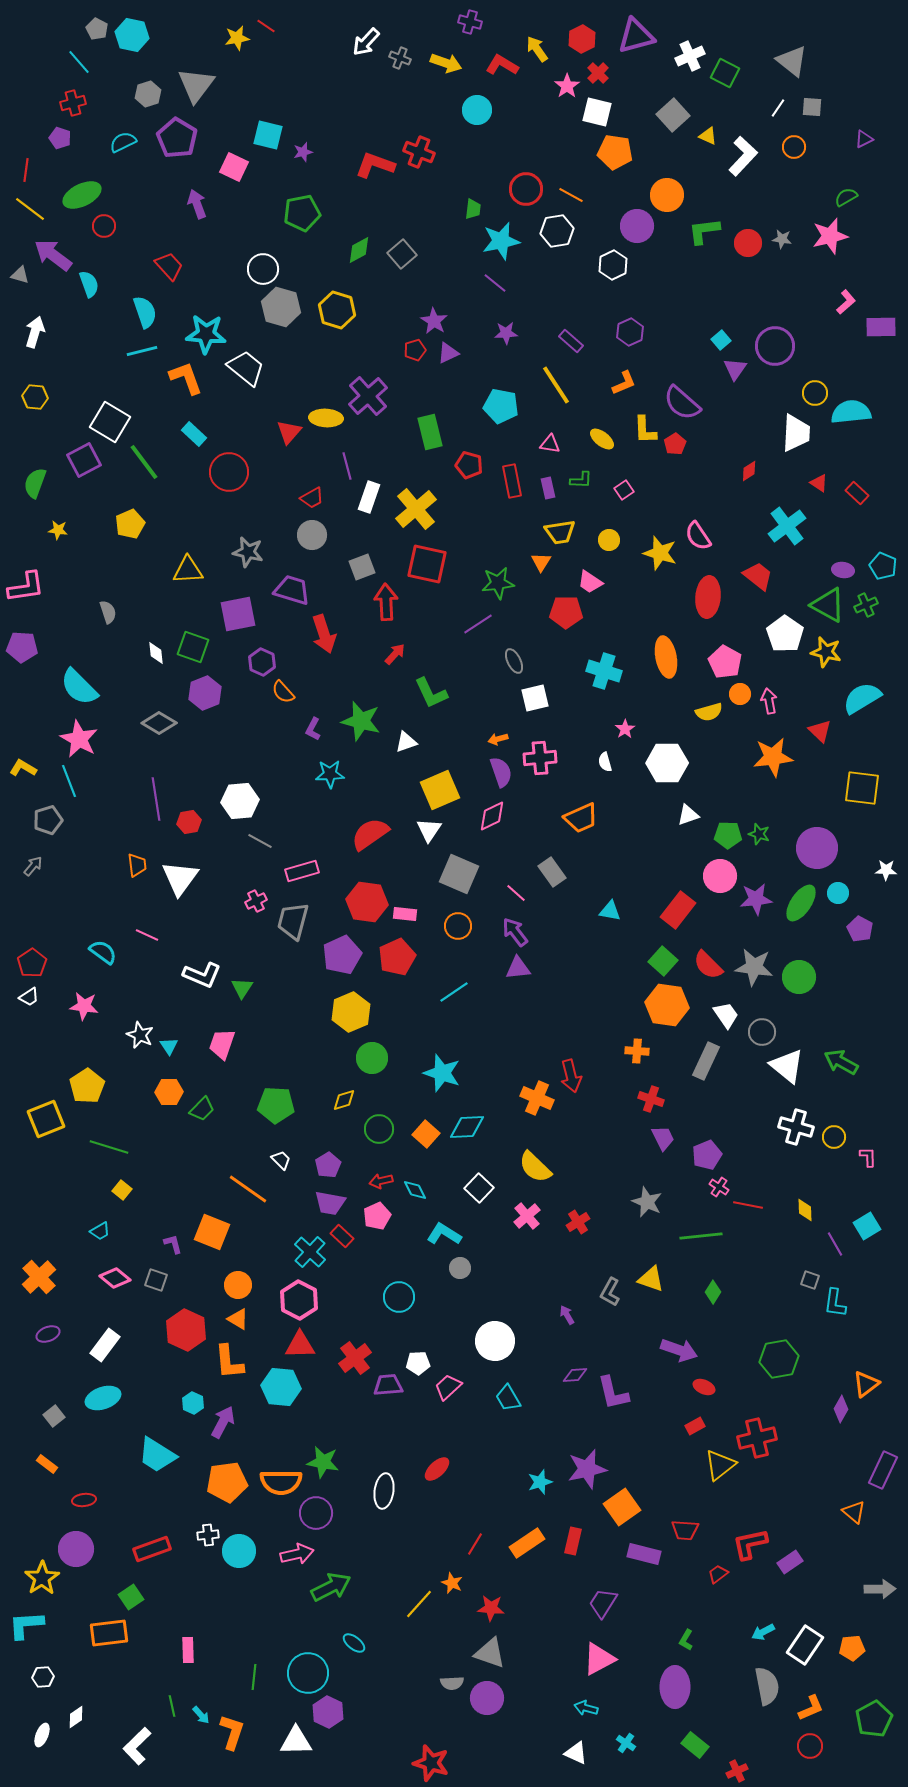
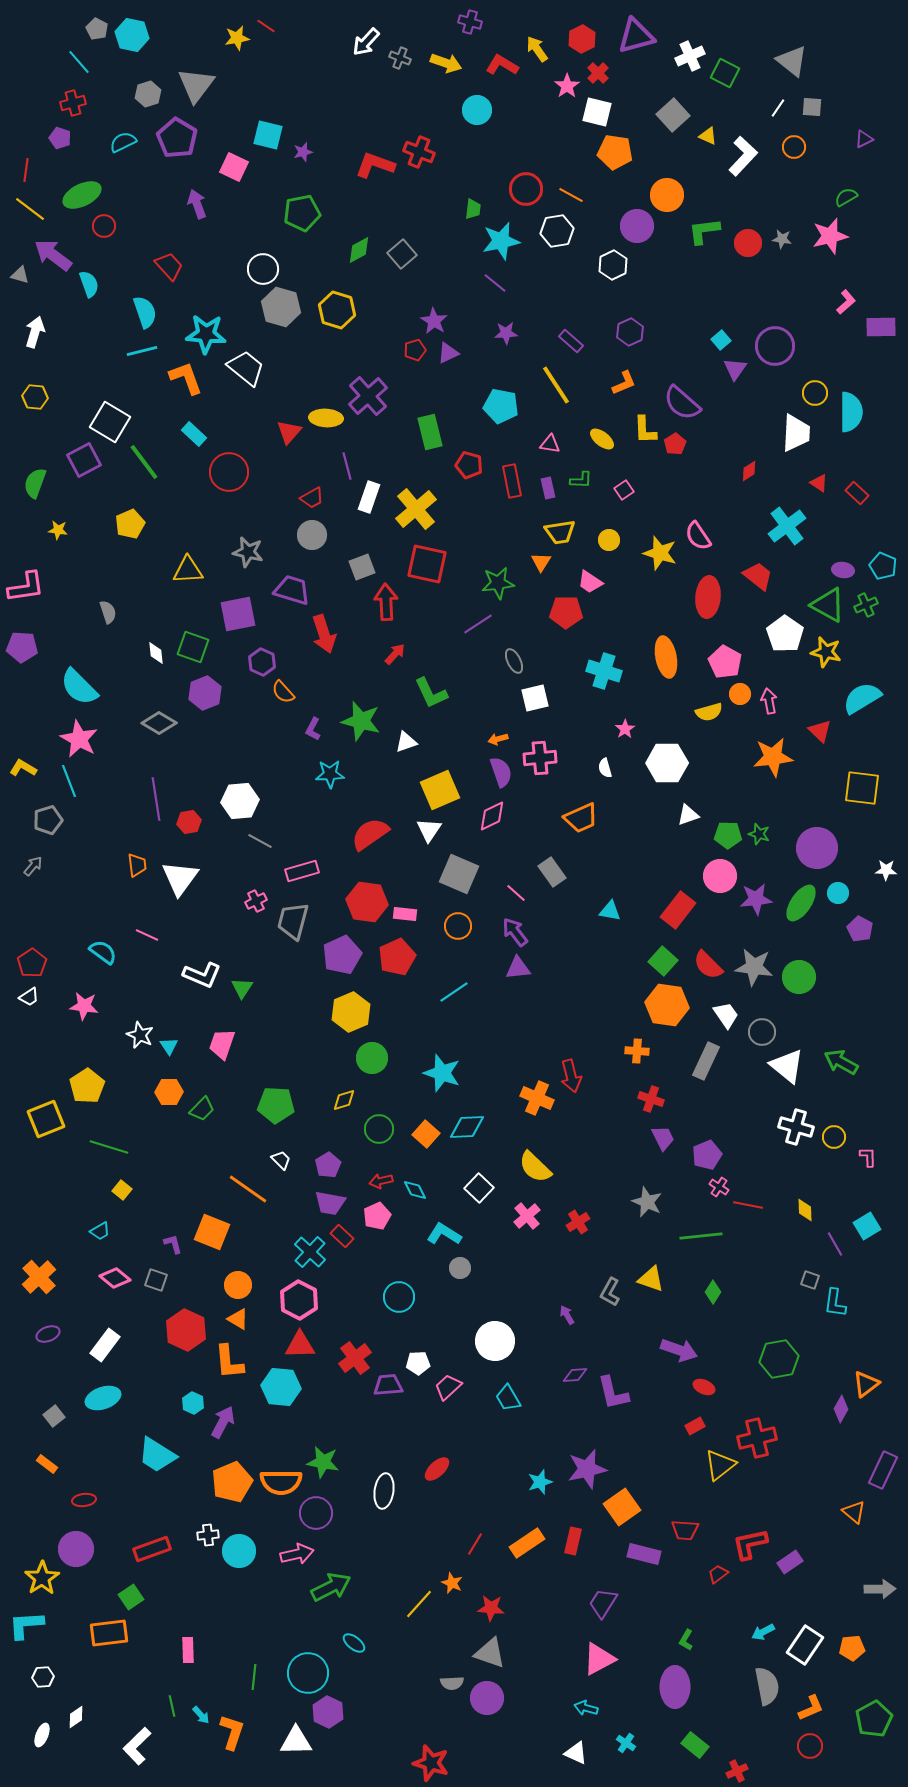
cyan semicircle at (851, 412): rotated 96 degrees clockwise
white semicircle at (605, 762): moved 6 px down
orange pentagon at (227, 1482): moved 5 px right; rotated 15 degrees counterclockwise
